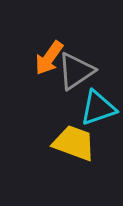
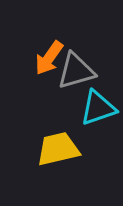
gray triangle: rotated 18 degrees clockwise
yellow trapezoid: moved 16 px left, 6 px down; rotated 33 degrees counterclockwise
